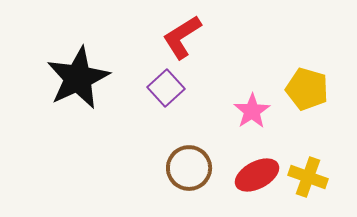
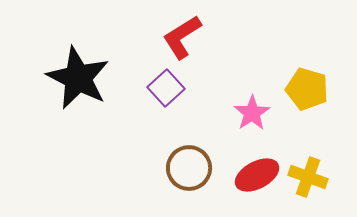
black star: rotated 20 degrees counterclockwise
pink star: moved 2 px down
